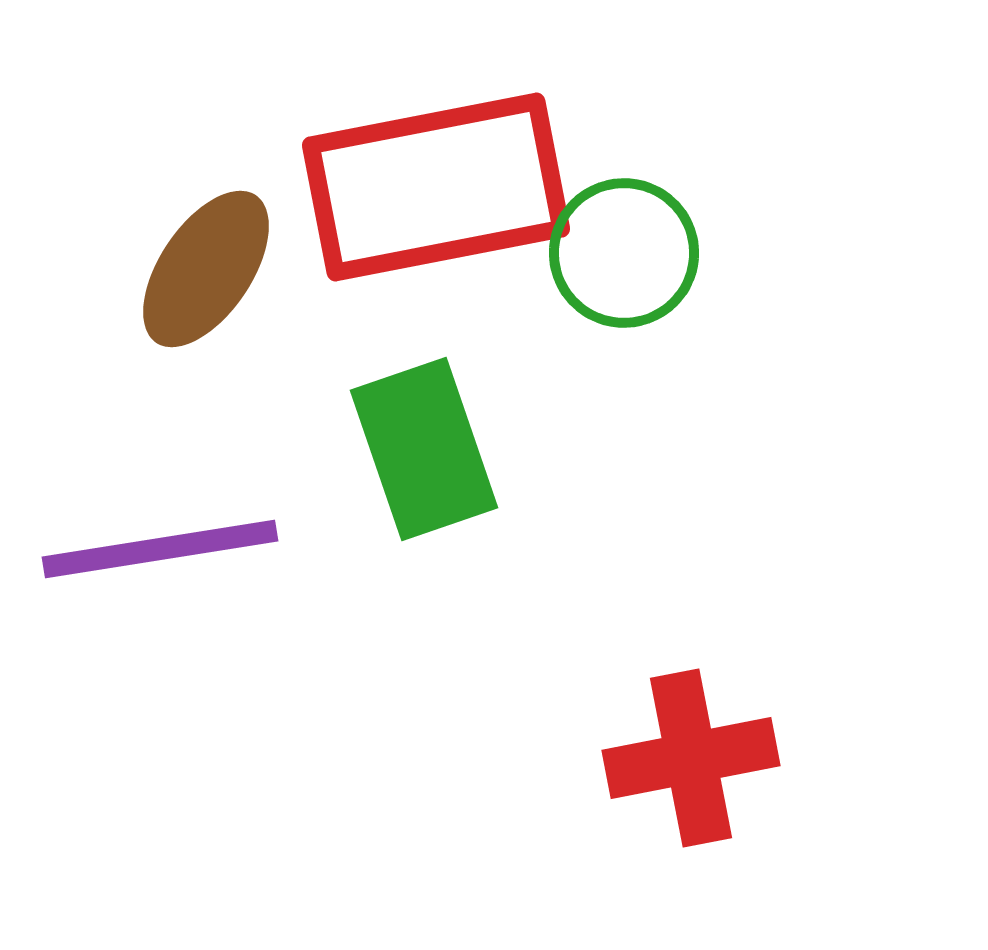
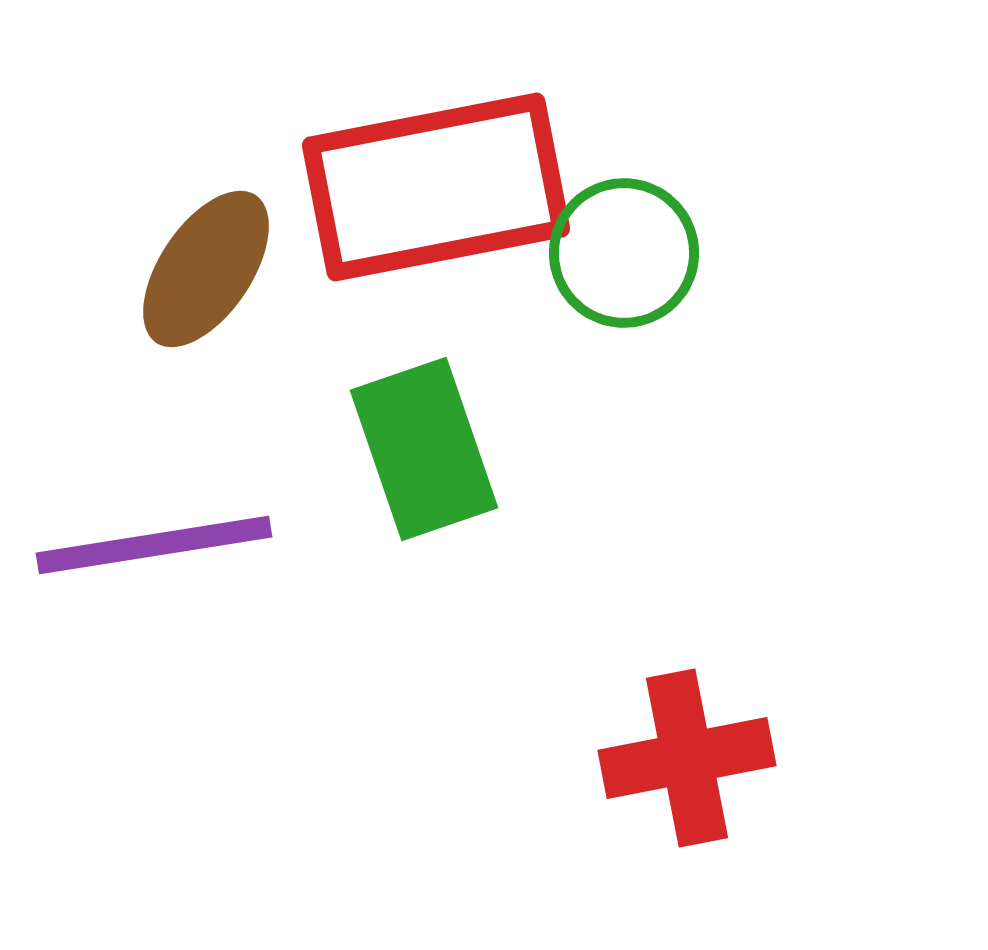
purple line: moved 6 px left, 4 px up
red cross: moved 4 px left
